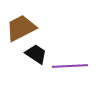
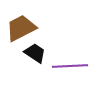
black trapezoid: moved 1 px left, 1 px up
